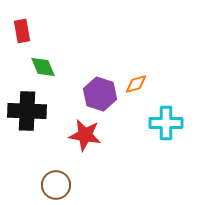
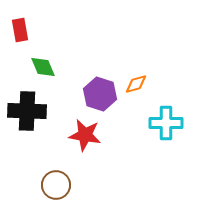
red rectangle: moved 2 px left, 1 px up
